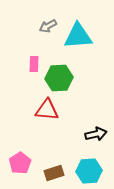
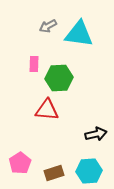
cyan triangle: moved 1 px right, 2 px up; rotated 12 degrees clockwise
